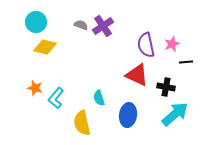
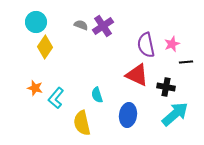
yellow diamond: rotated 70 degrees counterclockwise
cyan semicircle: moved 2 px left, 3 px up
